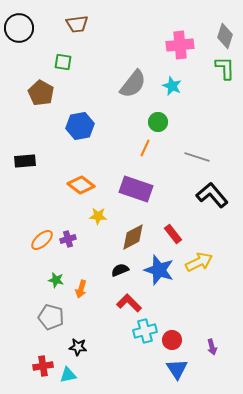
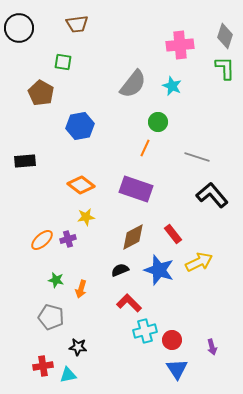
yellow star: moved 12 px left, 1 px down; rotated 12 degrees counterclockwise
